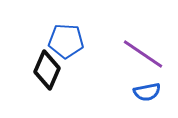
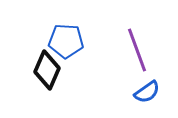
purple line: moved 6 px left, 4 px up; rotated 36 degrees clockwise
blue semicircle: rotated 24 degrees counterclockwise
